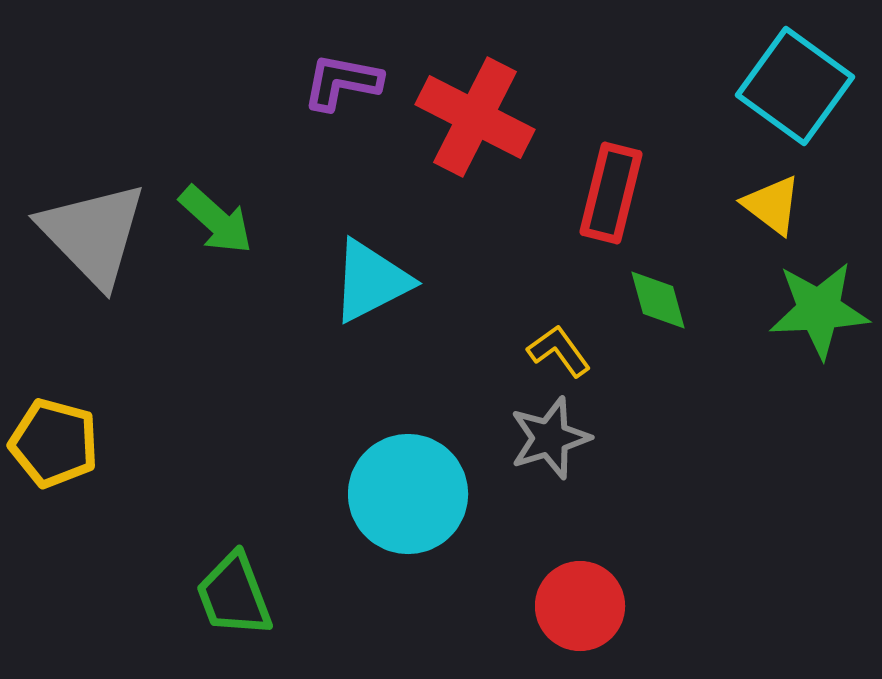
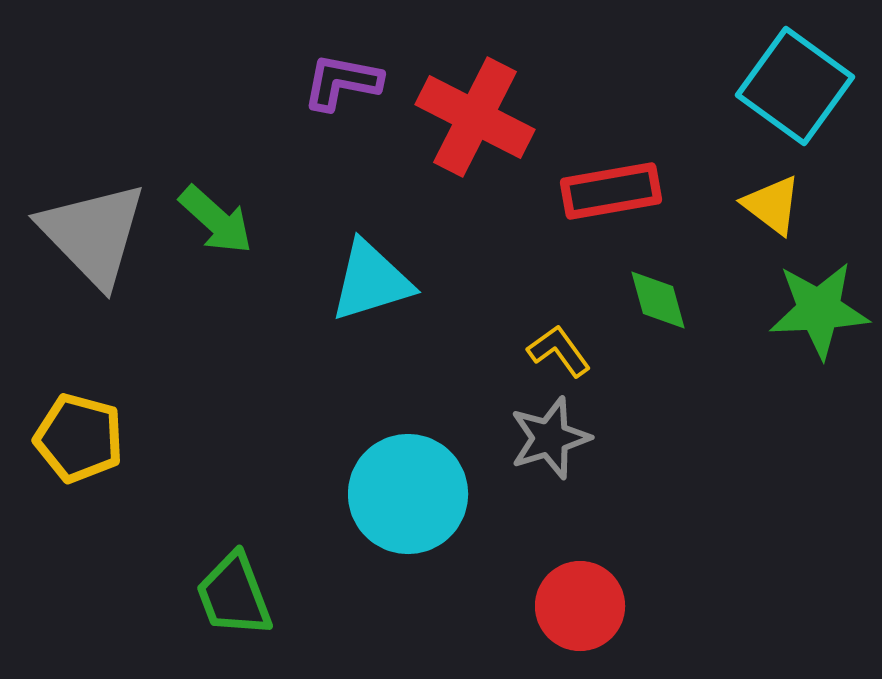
red rectangle: moved 2 px up; rotated 66 degrees clockwise
cyan triangle: rotated 10 degrees clockwise
yellow pentagon: moved 25 px right, 5 px up
